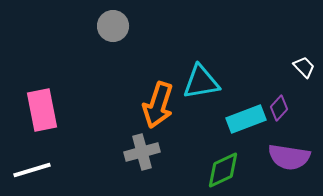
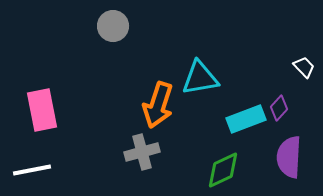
cyan triangle: moved 1 px left, 4 px up
purple semicircle: rotated 84 degrees clockwise
white line: rotated 6 degrees clockwise
